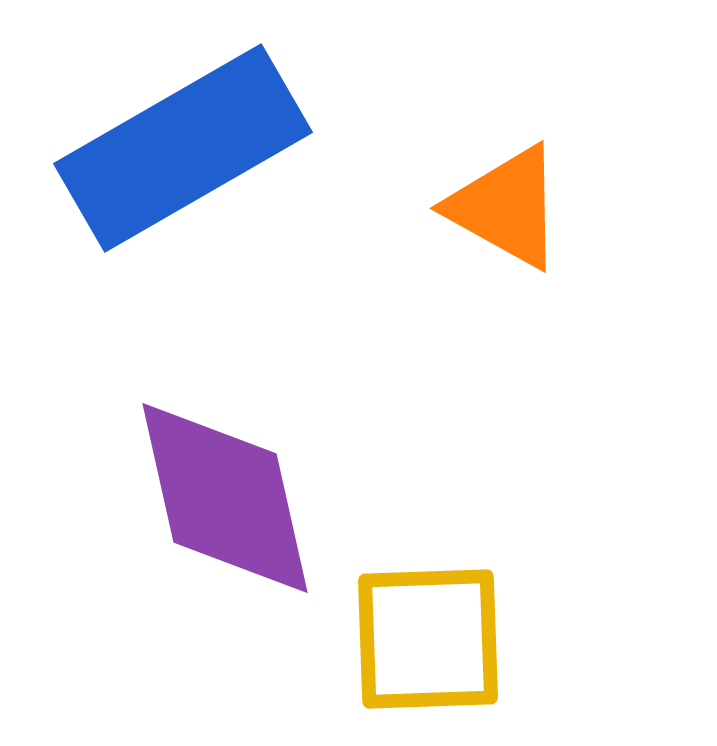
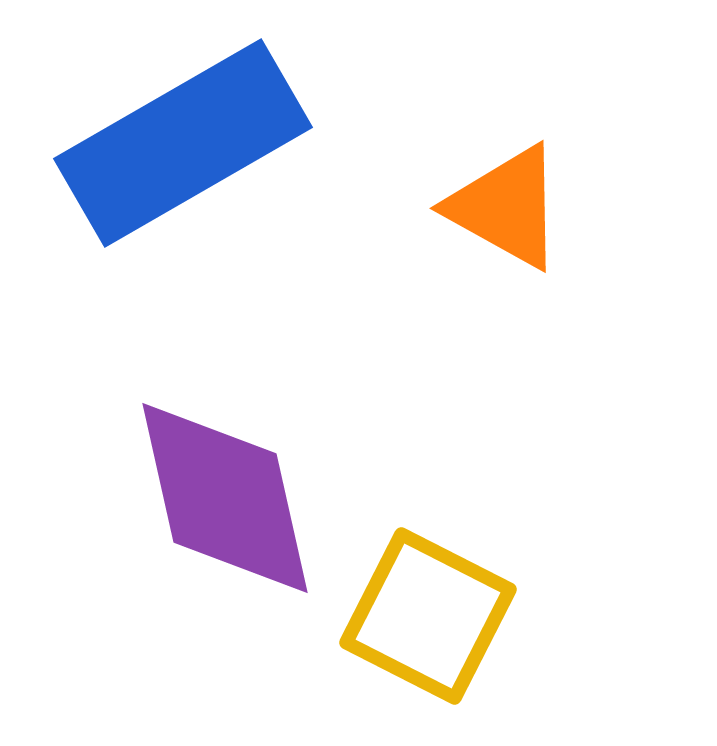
blue rectangle: moved 5 px up
yellow square: moved 23 px up; rotated 29 degrees clockwise
